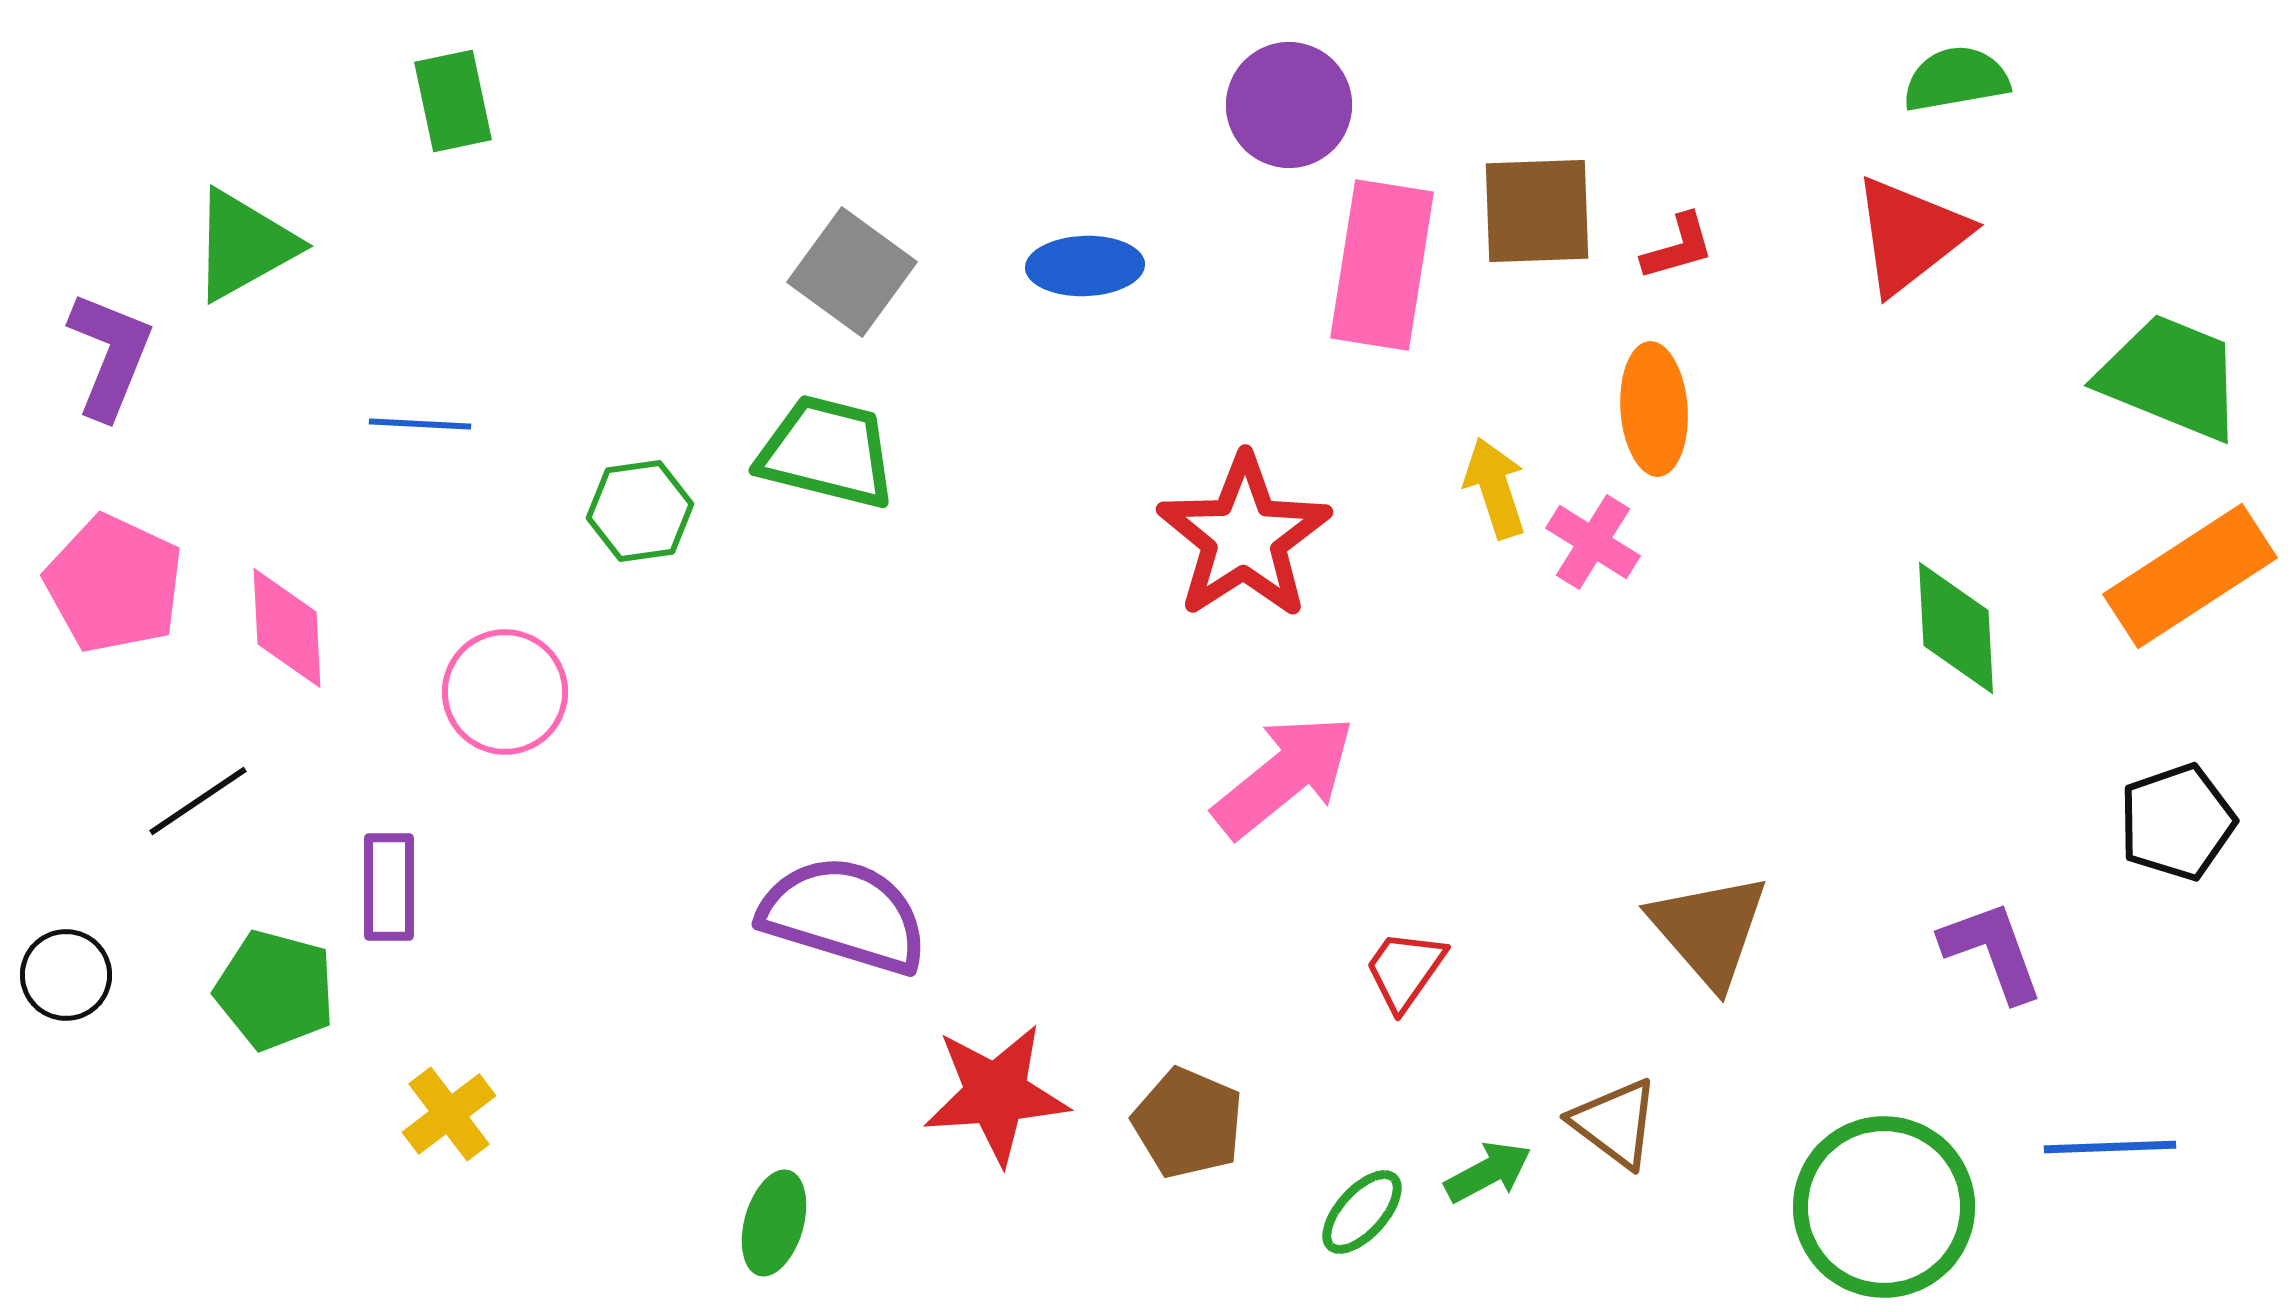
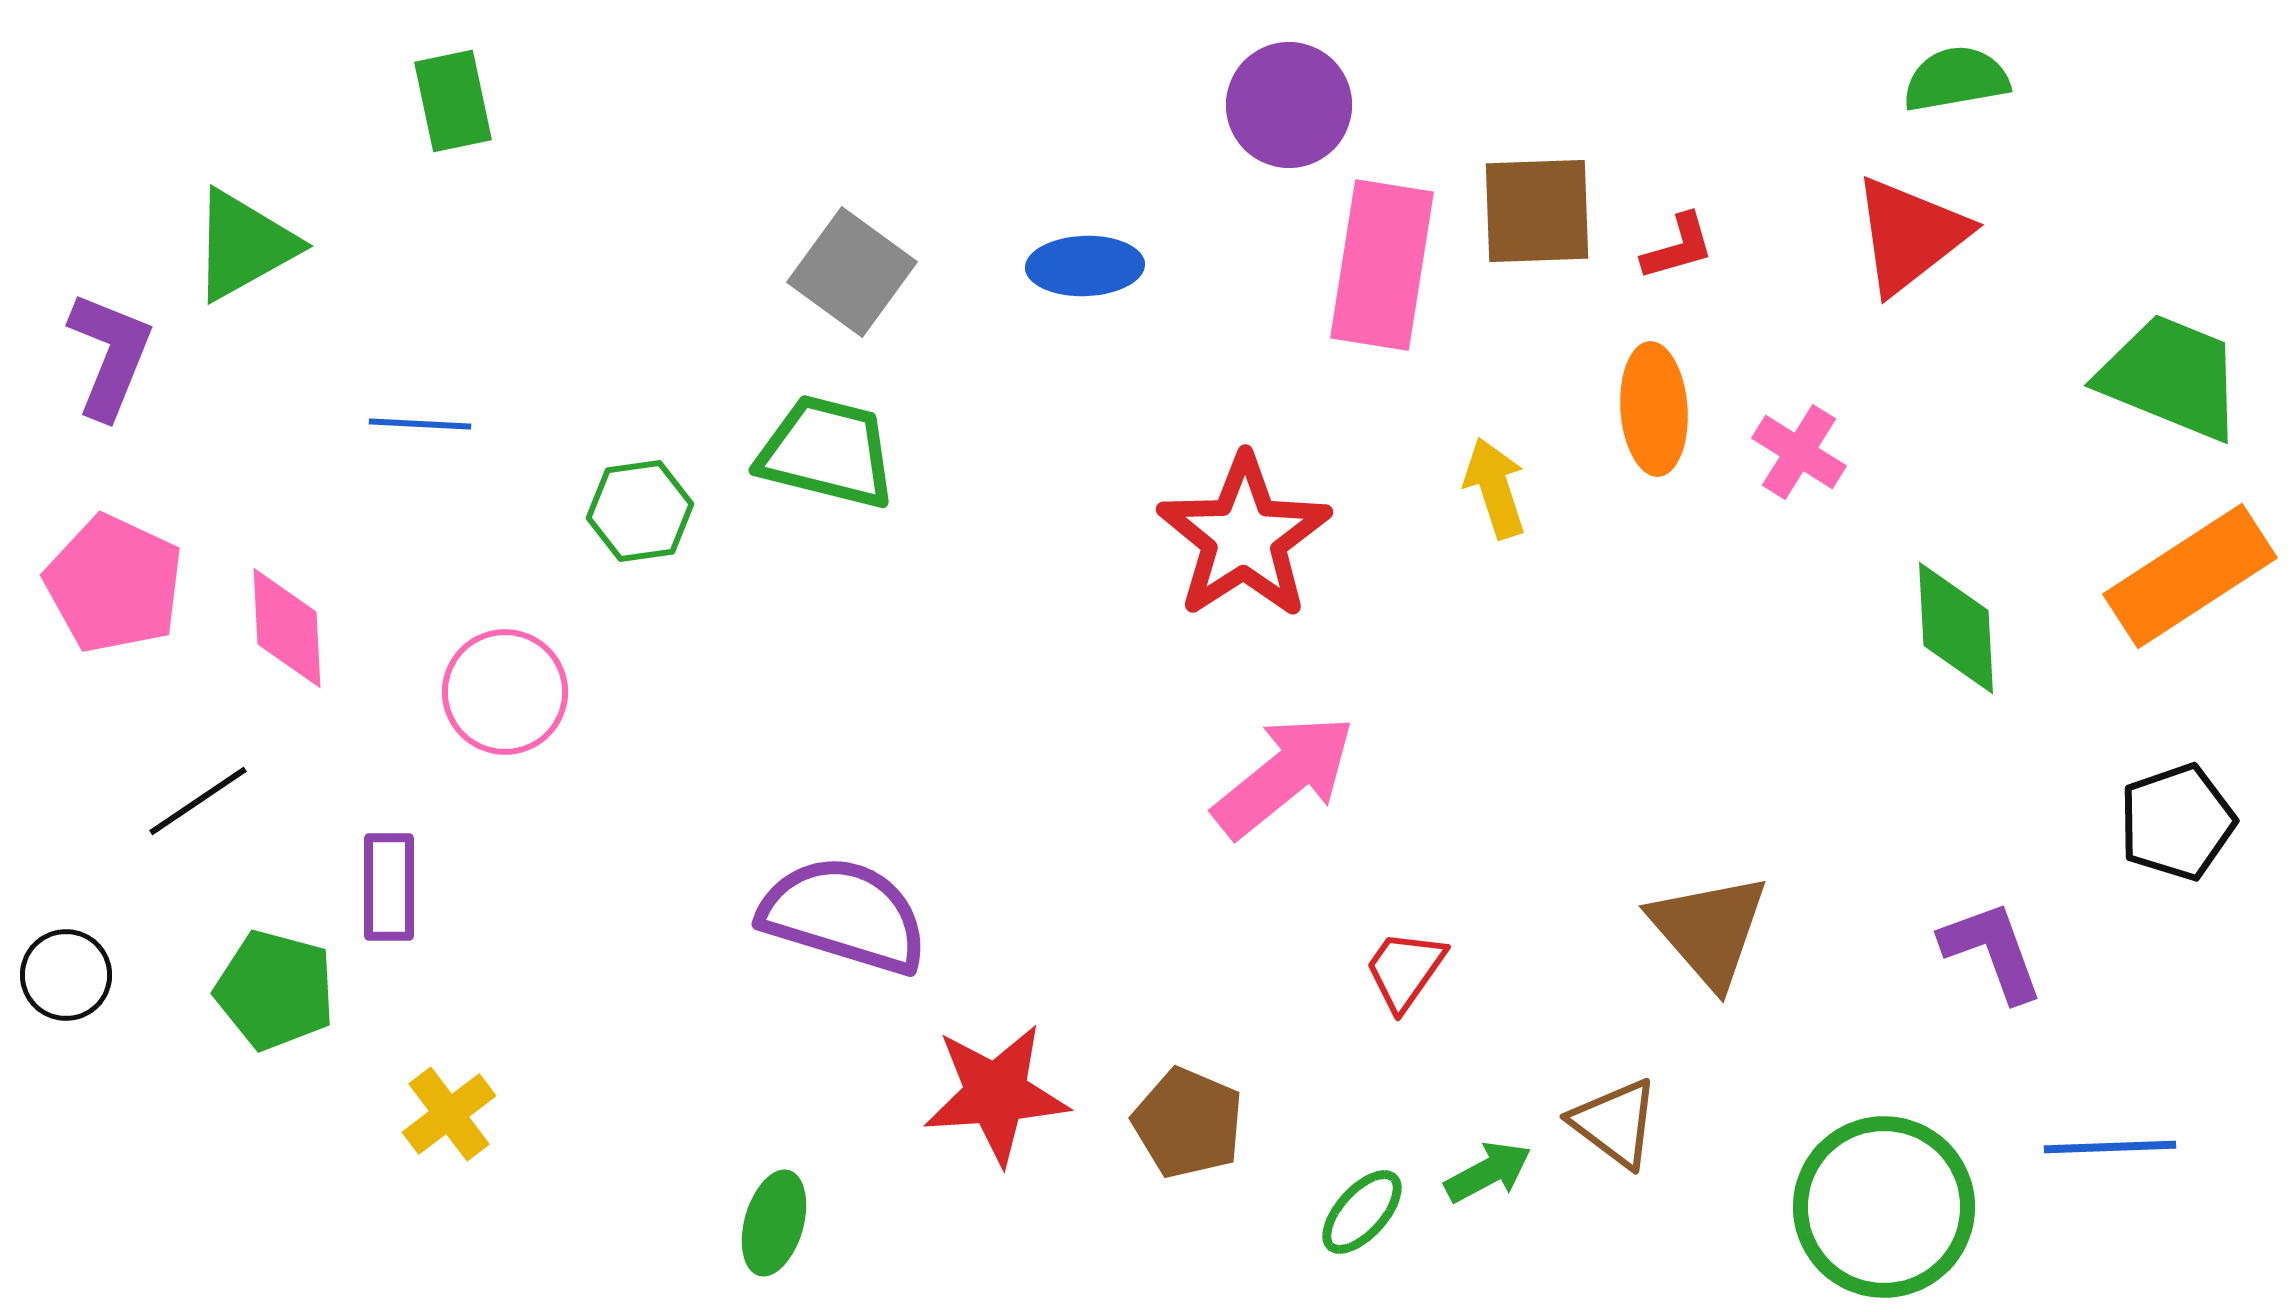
pink cross at (1593, 542): moved 206 px right, 90 px up
